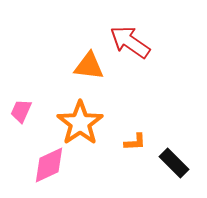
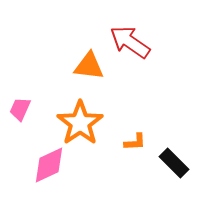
pink trapezoid: moved 1 px left, 2 px up
